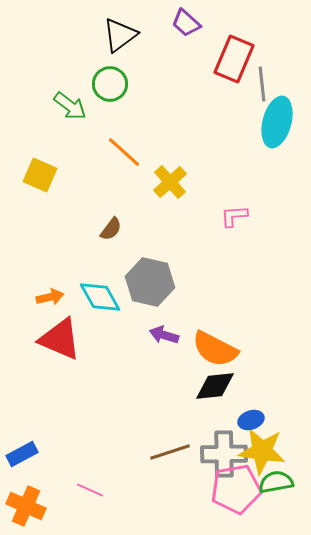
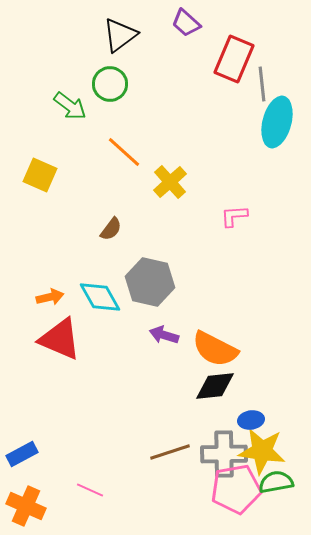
blue ellipse: rotated 10 degrees clockwise
